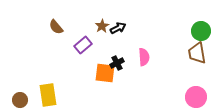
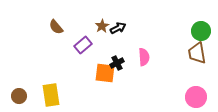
yellow rectangle: moved 3 px right
brown circle: moved 1 px left, 4 px up
